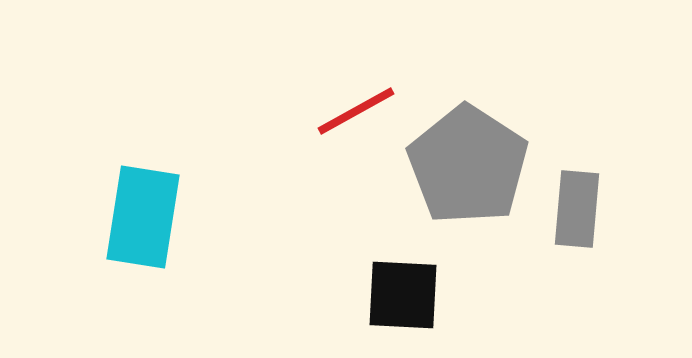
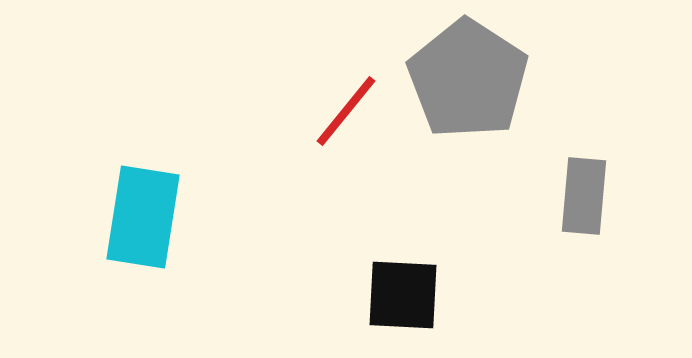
red line: moved 10 px left; rotated 22 degrees counterclockwise
gray pentagon: moved 86 px up
gray rectangle: moved 7 px right, 13 px up
